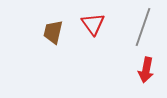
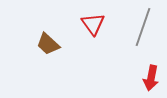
brown trapezoid: moved 5 px left, 12 px down; rotated 60 degrees counterclockwise
red arrow: moved 5 px right, 8 px down
